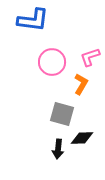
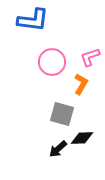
black arrow: rotated 42 degrees clockwise
